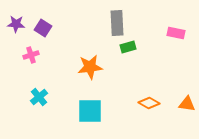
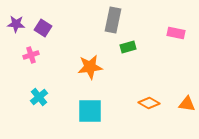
gray rectangle: moved 4 px left, 3 px up; rotated 15 degrees clockwise
